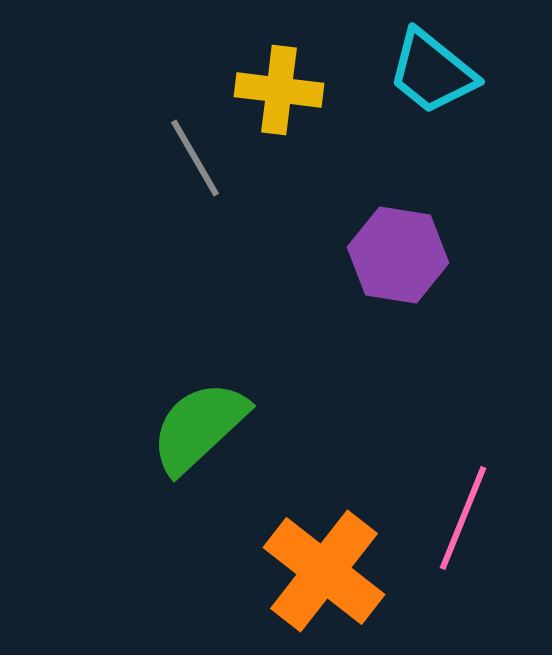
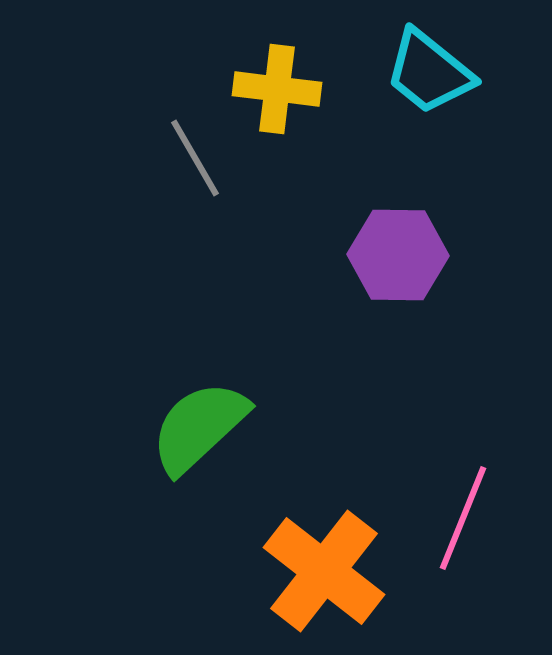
cyan trapezoid: moved 3 px left
yellow cross: moved 2 px left, 1 px up
purple hexagon: rotated 8 degrees counterclockwise
